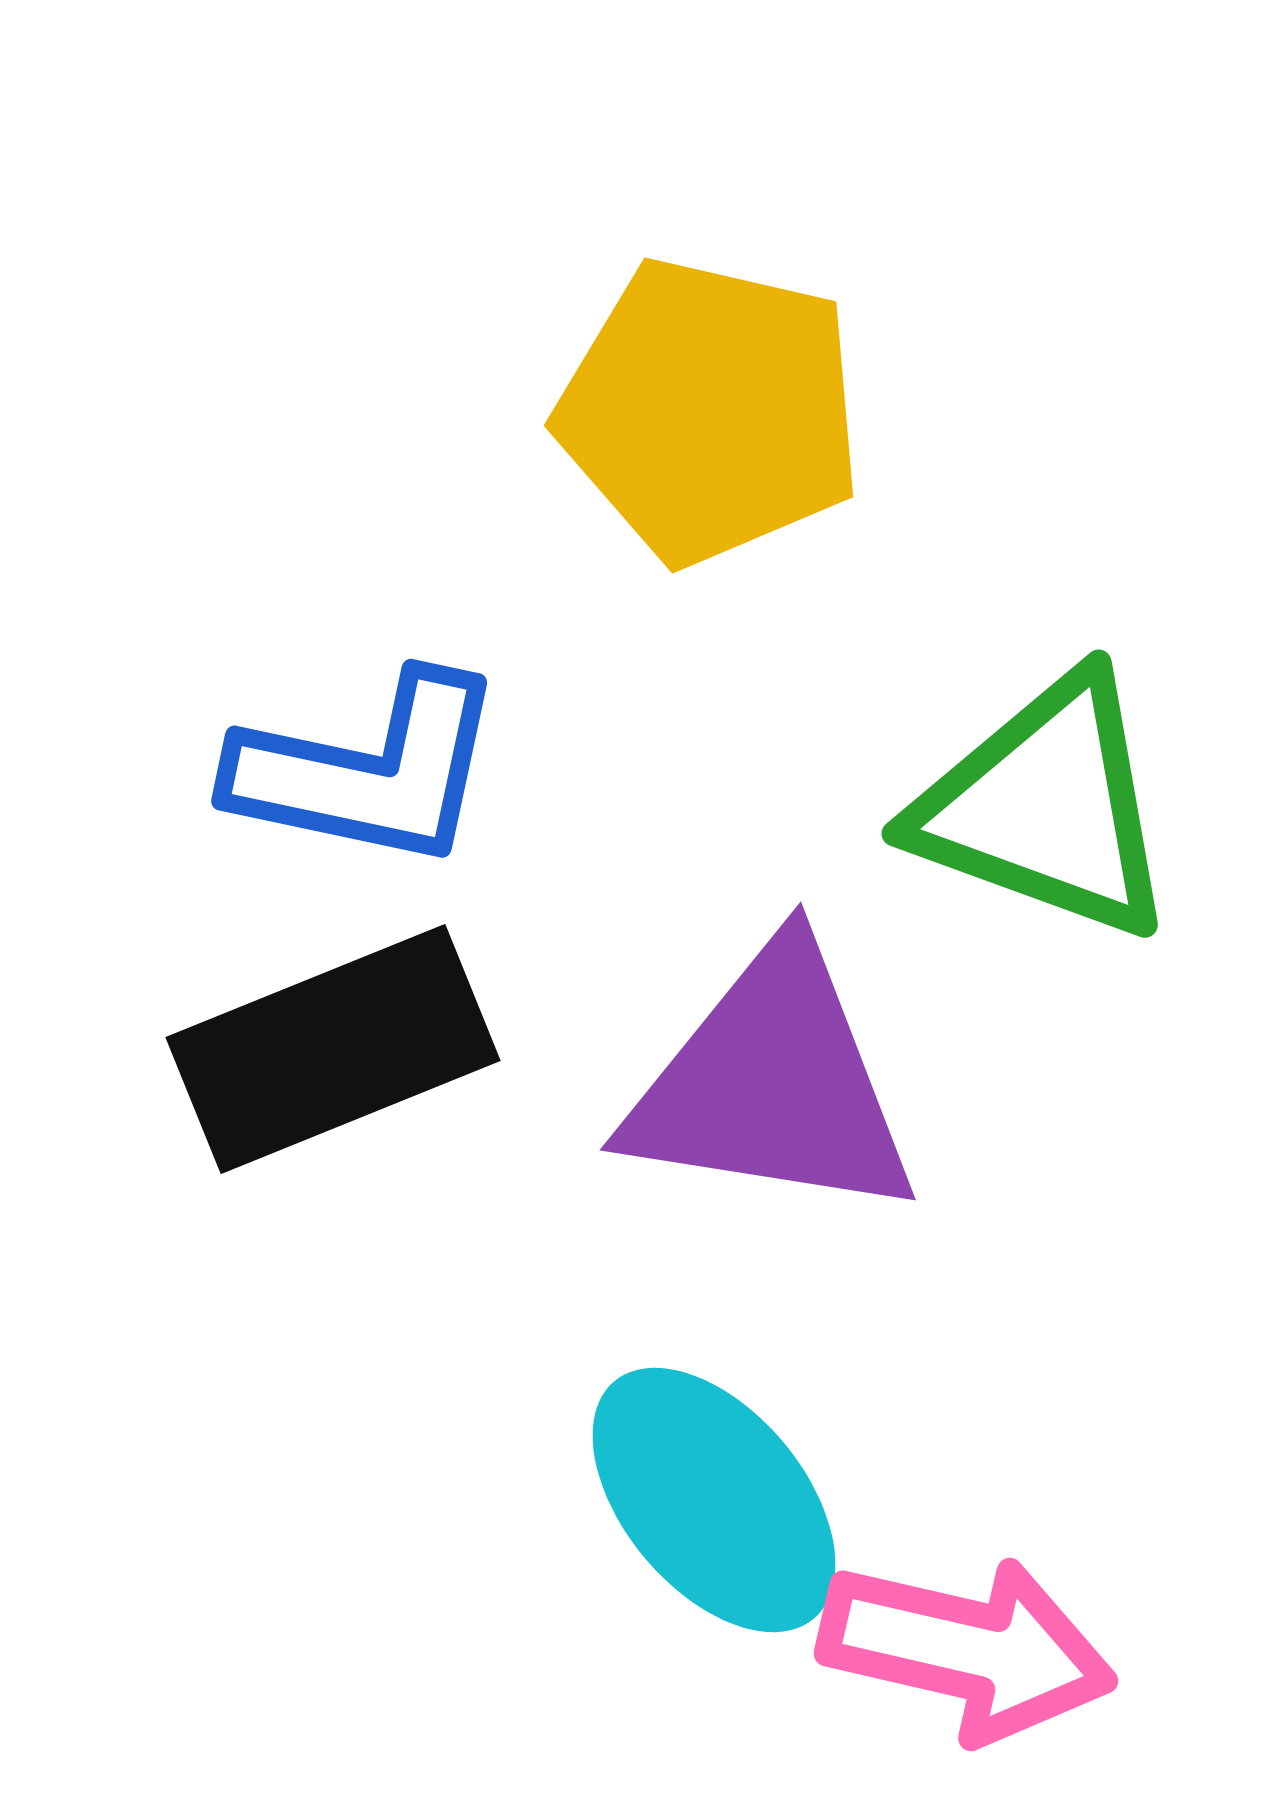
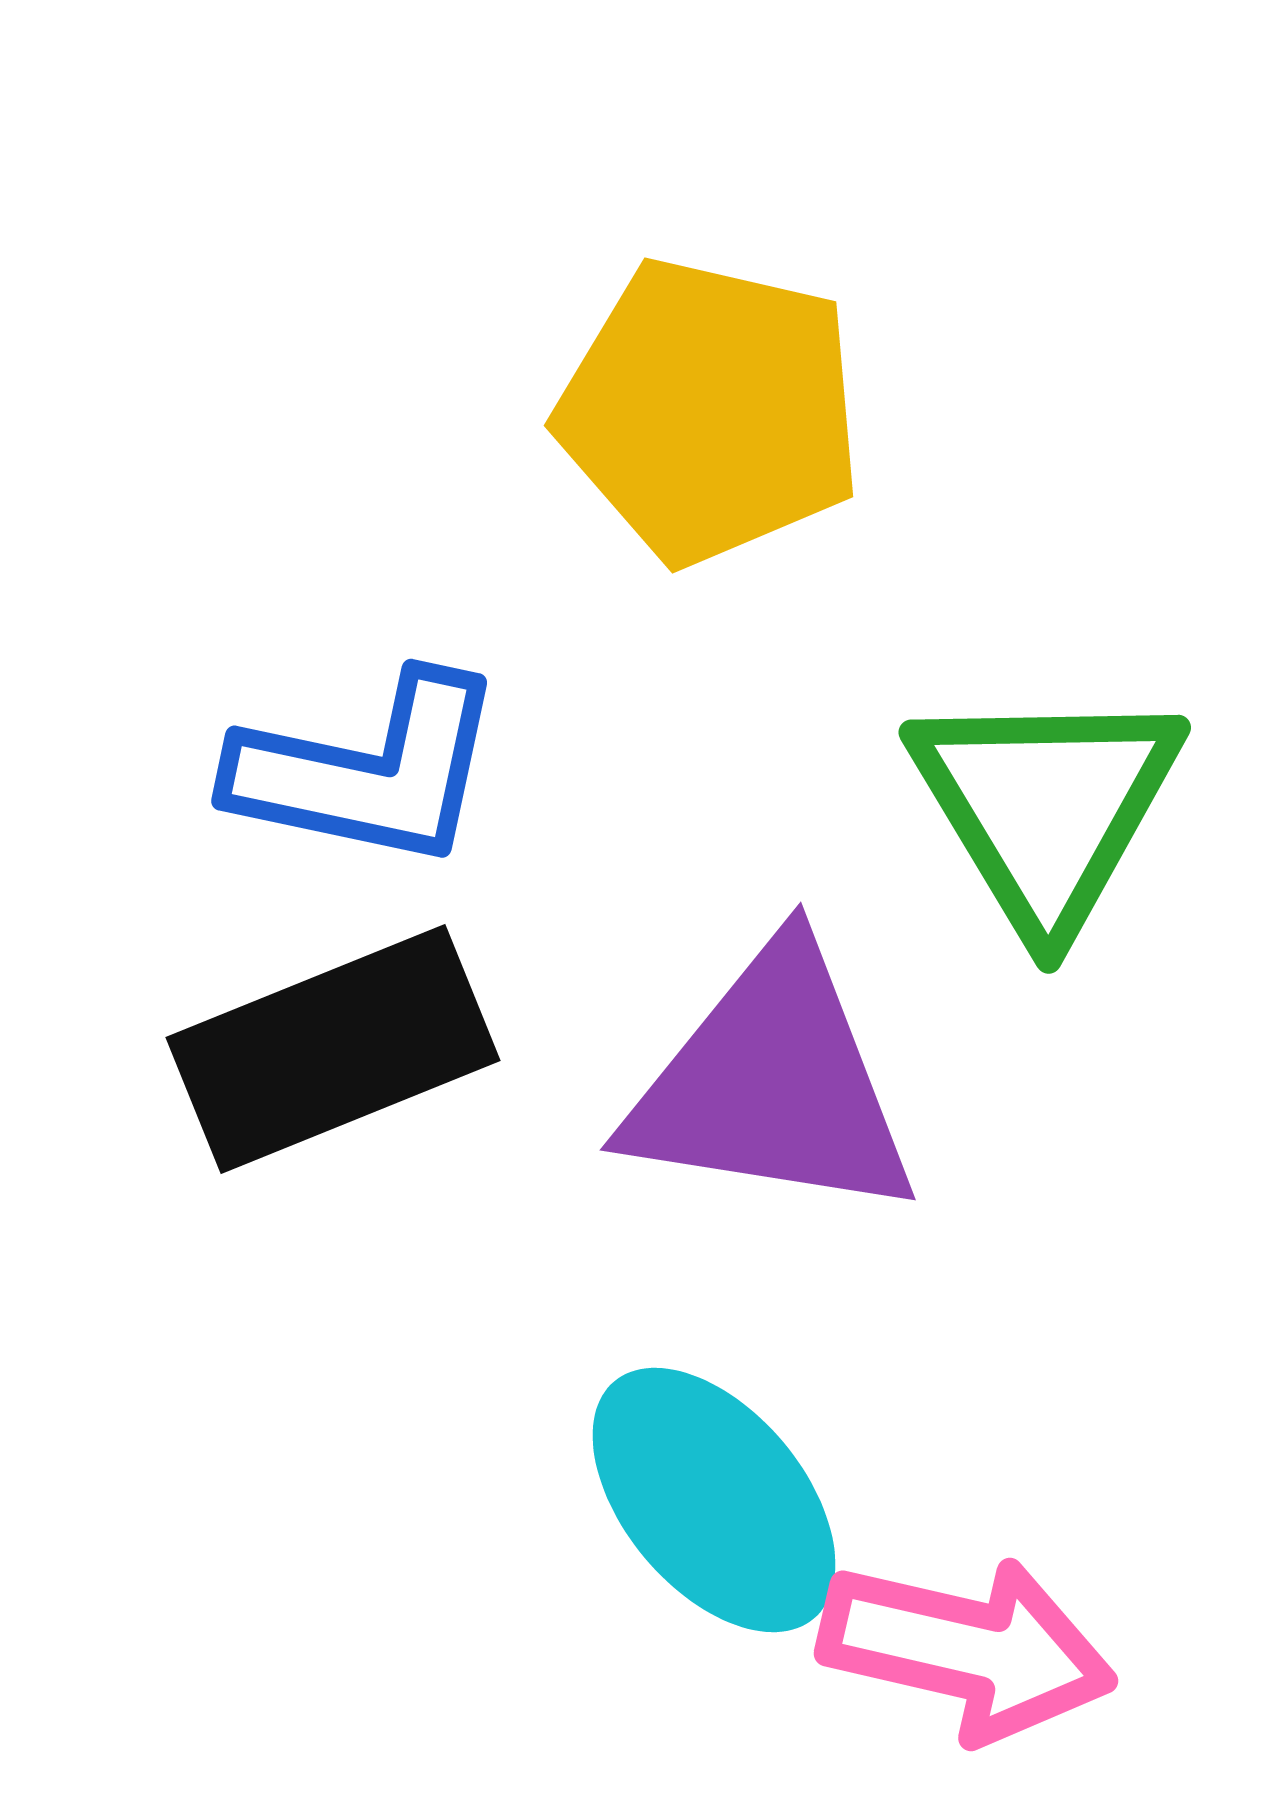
green triangle: rotated 39 degrees clockwise
